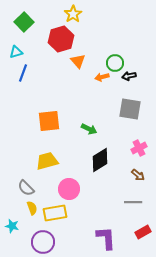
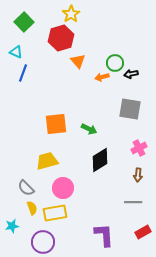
yellow star: moved 2 px left
red hexagon: moved 1 px up
cyan triangle: rotated 40 degrees clockwise
black arrow: moved 2 px right, 2 px up
orange square: moved 7 px right, 3 px down
brown arrow: rotated 56 degrees clockwise
pink circle: moved 6 px left, 1 px up
cyan star: rotated 24 degrees counterclockwise
purple L-shape: moved 2 px left, 3 px up
